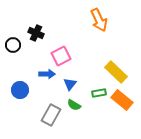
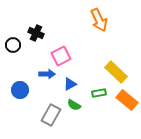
blue triangle: rotated 24 degrees clockwise
orange rectangle: moved 5 px right
